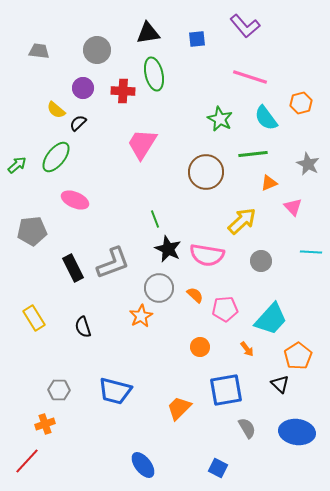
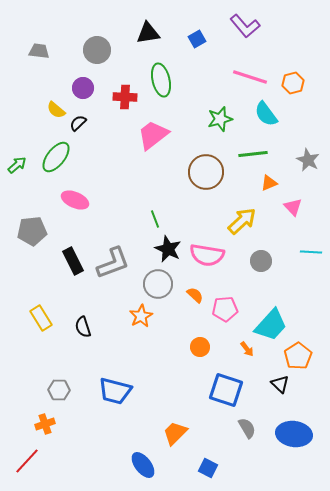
blue square at (197, 39): rotated 24 degrees counterclockwise
green ellipse at (154, 74): moved 7 px right, 6 px down
red cross at (123, 91): moved 2 px right, 6 px down
orange hexagon at (301, 103): moved 8 px left, 20 px up
cyan semicircle at (266, 118): moved 4 px up
green star at (220, 119): rotated 30 degrees clockwise
pink trapezoid at (142, 144): moved 11 px right, 9 px up; rotated 20 degrees clockwise
gray star at (308, 164): moved 4 px up
black rectangle at (73, 268): moved 7 px up
gray circle at (159, 288): moved 1 px left, 4 px up
yellow rectangle at (34, 318): moved 7 px right
cyan trapezoid at (271, 319): moved 6 px down
blue square at (226, 390): rotated 28 degrees clockwise
orange trapezoid at (179, 408): moved 4 px left, 25 px down
blue ellipse at (297, 432): moved 3 px left, 2 px down
blue square at (218, 468): moved 10 px left
